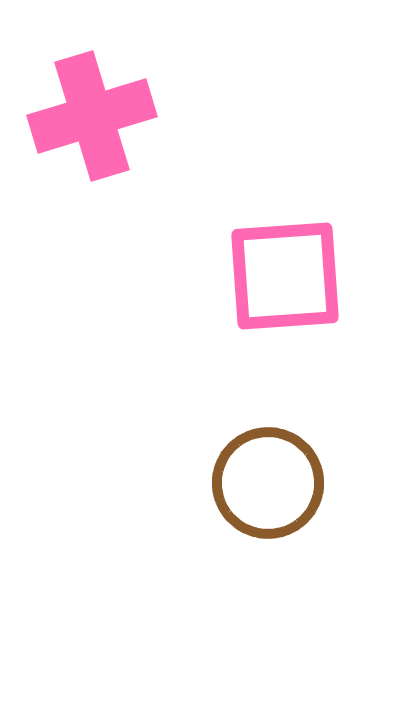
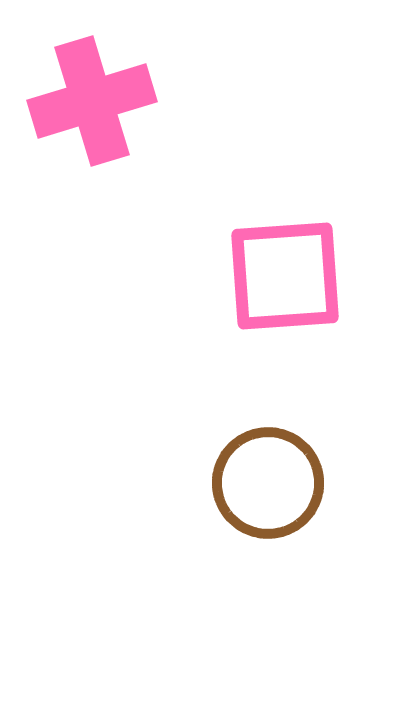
pink cross: moved 15 px up
